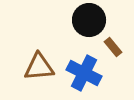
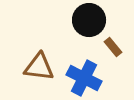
brown triangle: rotated 12 degrees clockwise
blue cross: moved 5 px down
